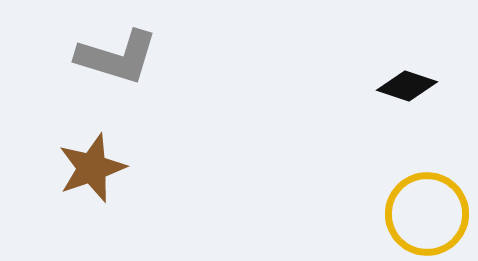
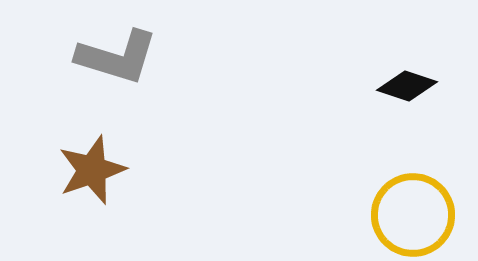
brown star: moved 2 px down
yellow circle: moved 14 px left, 1 px down
